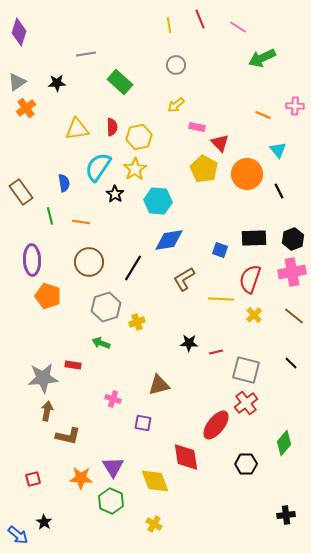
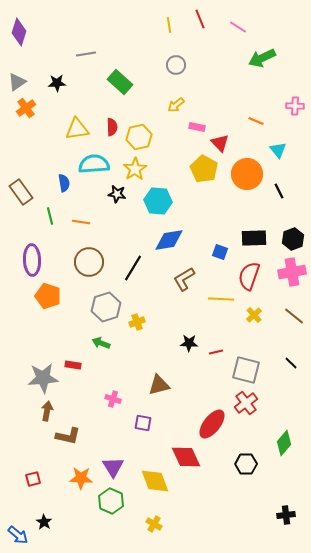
orange line at (263, 115): moved 7 px left, 6 px down
cyan semicircle at (98, 167): moved 4 px left, 3 px up; rotated 52 degrees clockwise
black star at (115, 194): moved 2 px right; rotated 24 degrees counterclockwise
blue square at (220, 250): moved 2 px down
red semicircle at (250, 279): moved 1 px left, 3 px up
red ellipse at (216, 425): moved 4 px left, 1 px up
red diamond at (186, 457): rotated 16 degrees counterclockwise
